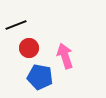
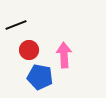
red circle: moved 2 px down
pink arrow: moved 1 px left, 1 px up; rotated 15 degrees clockwise
